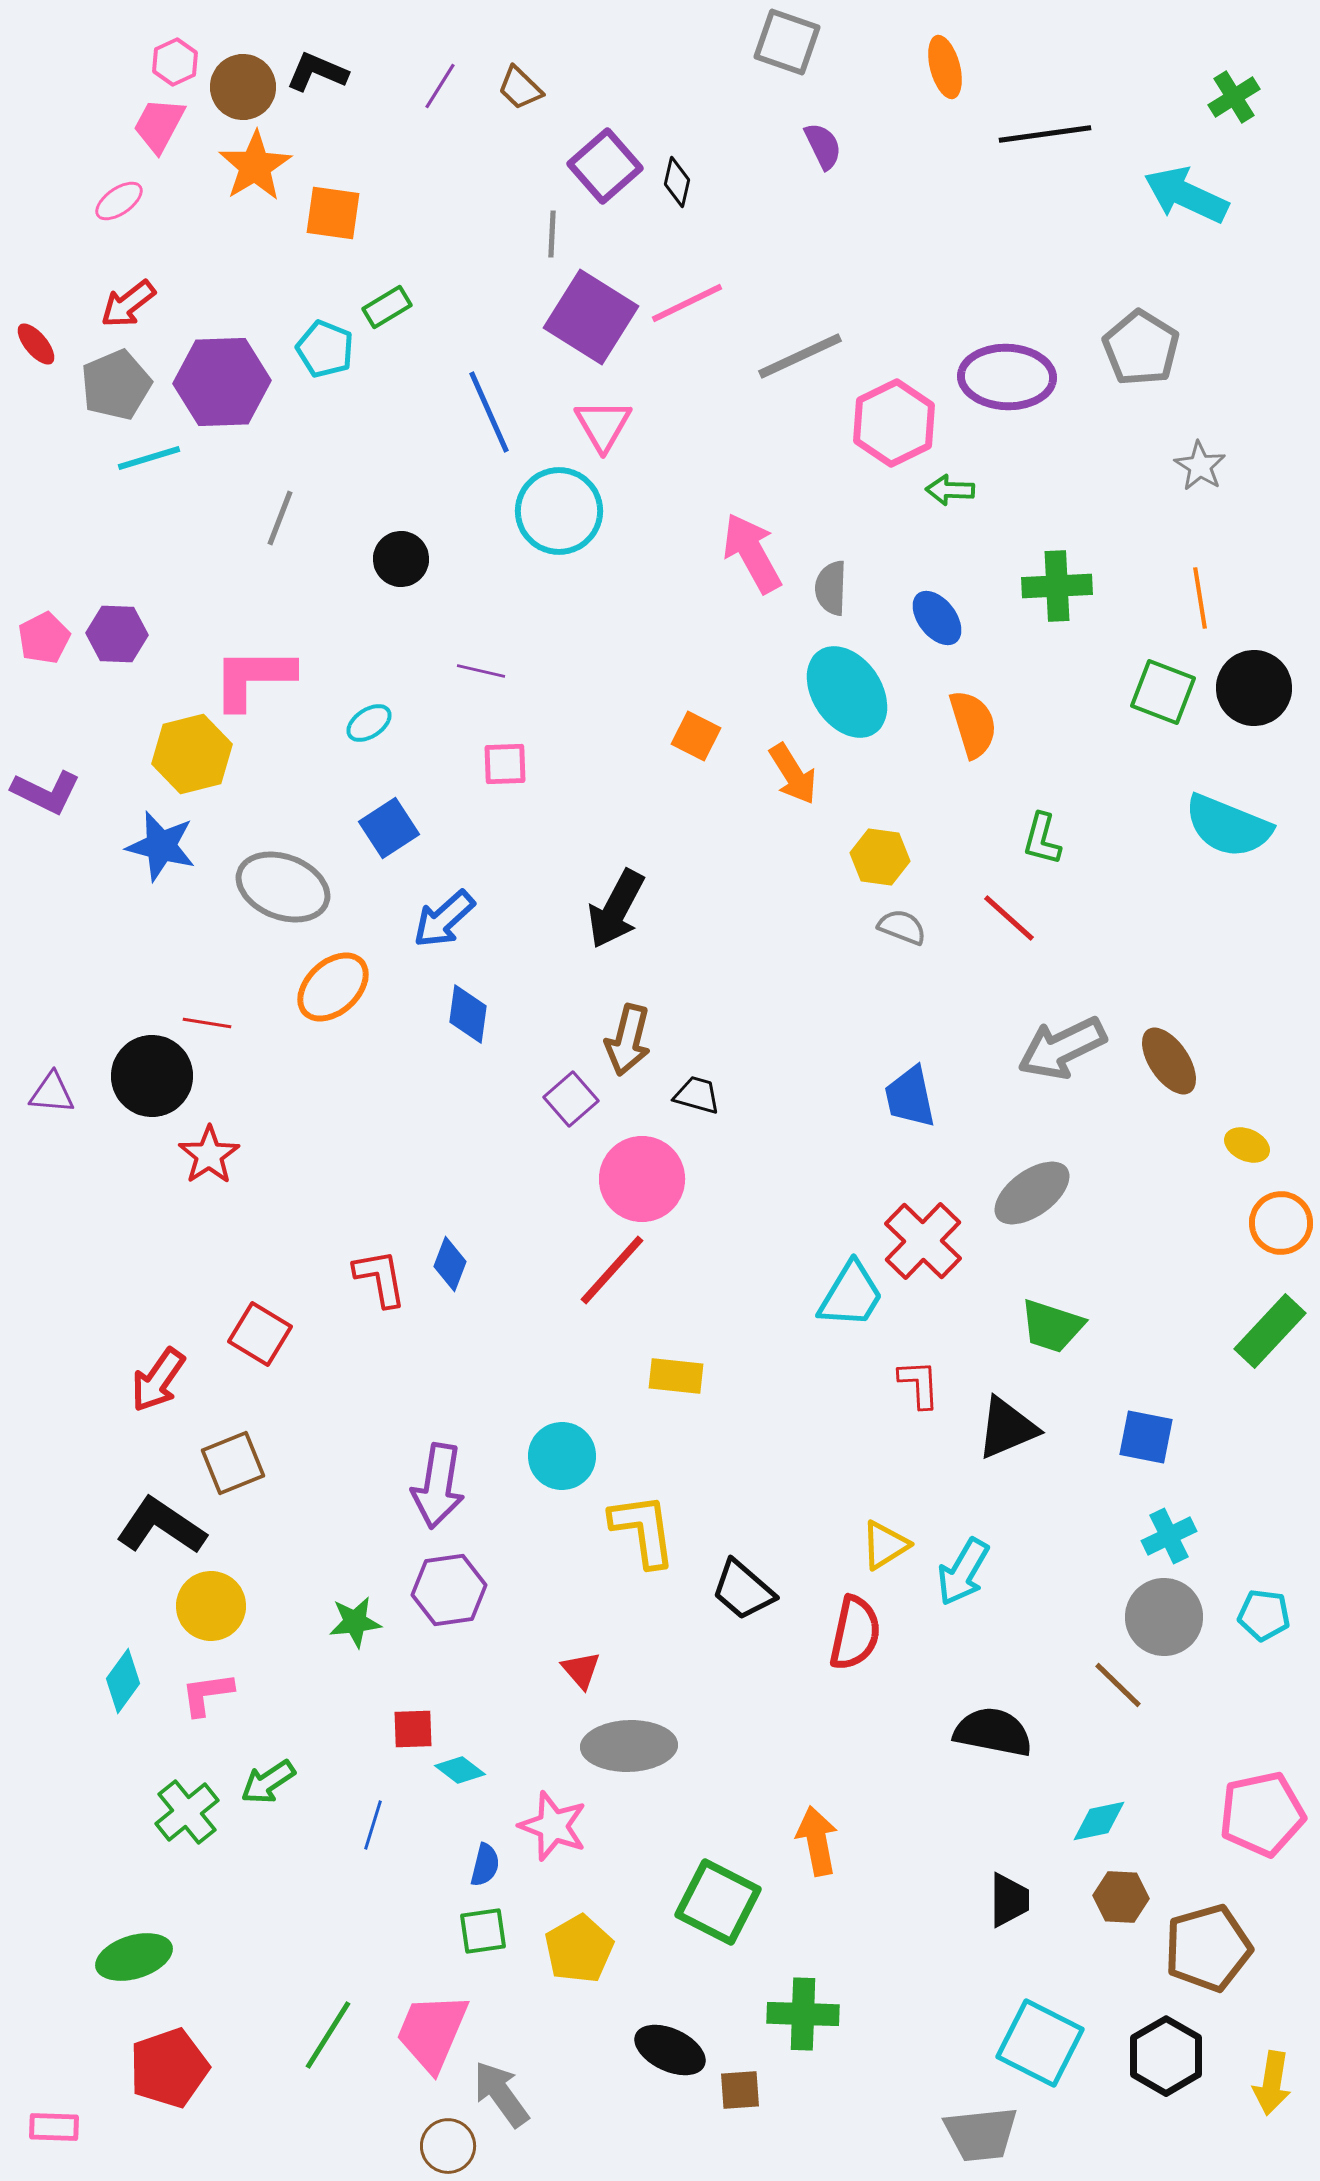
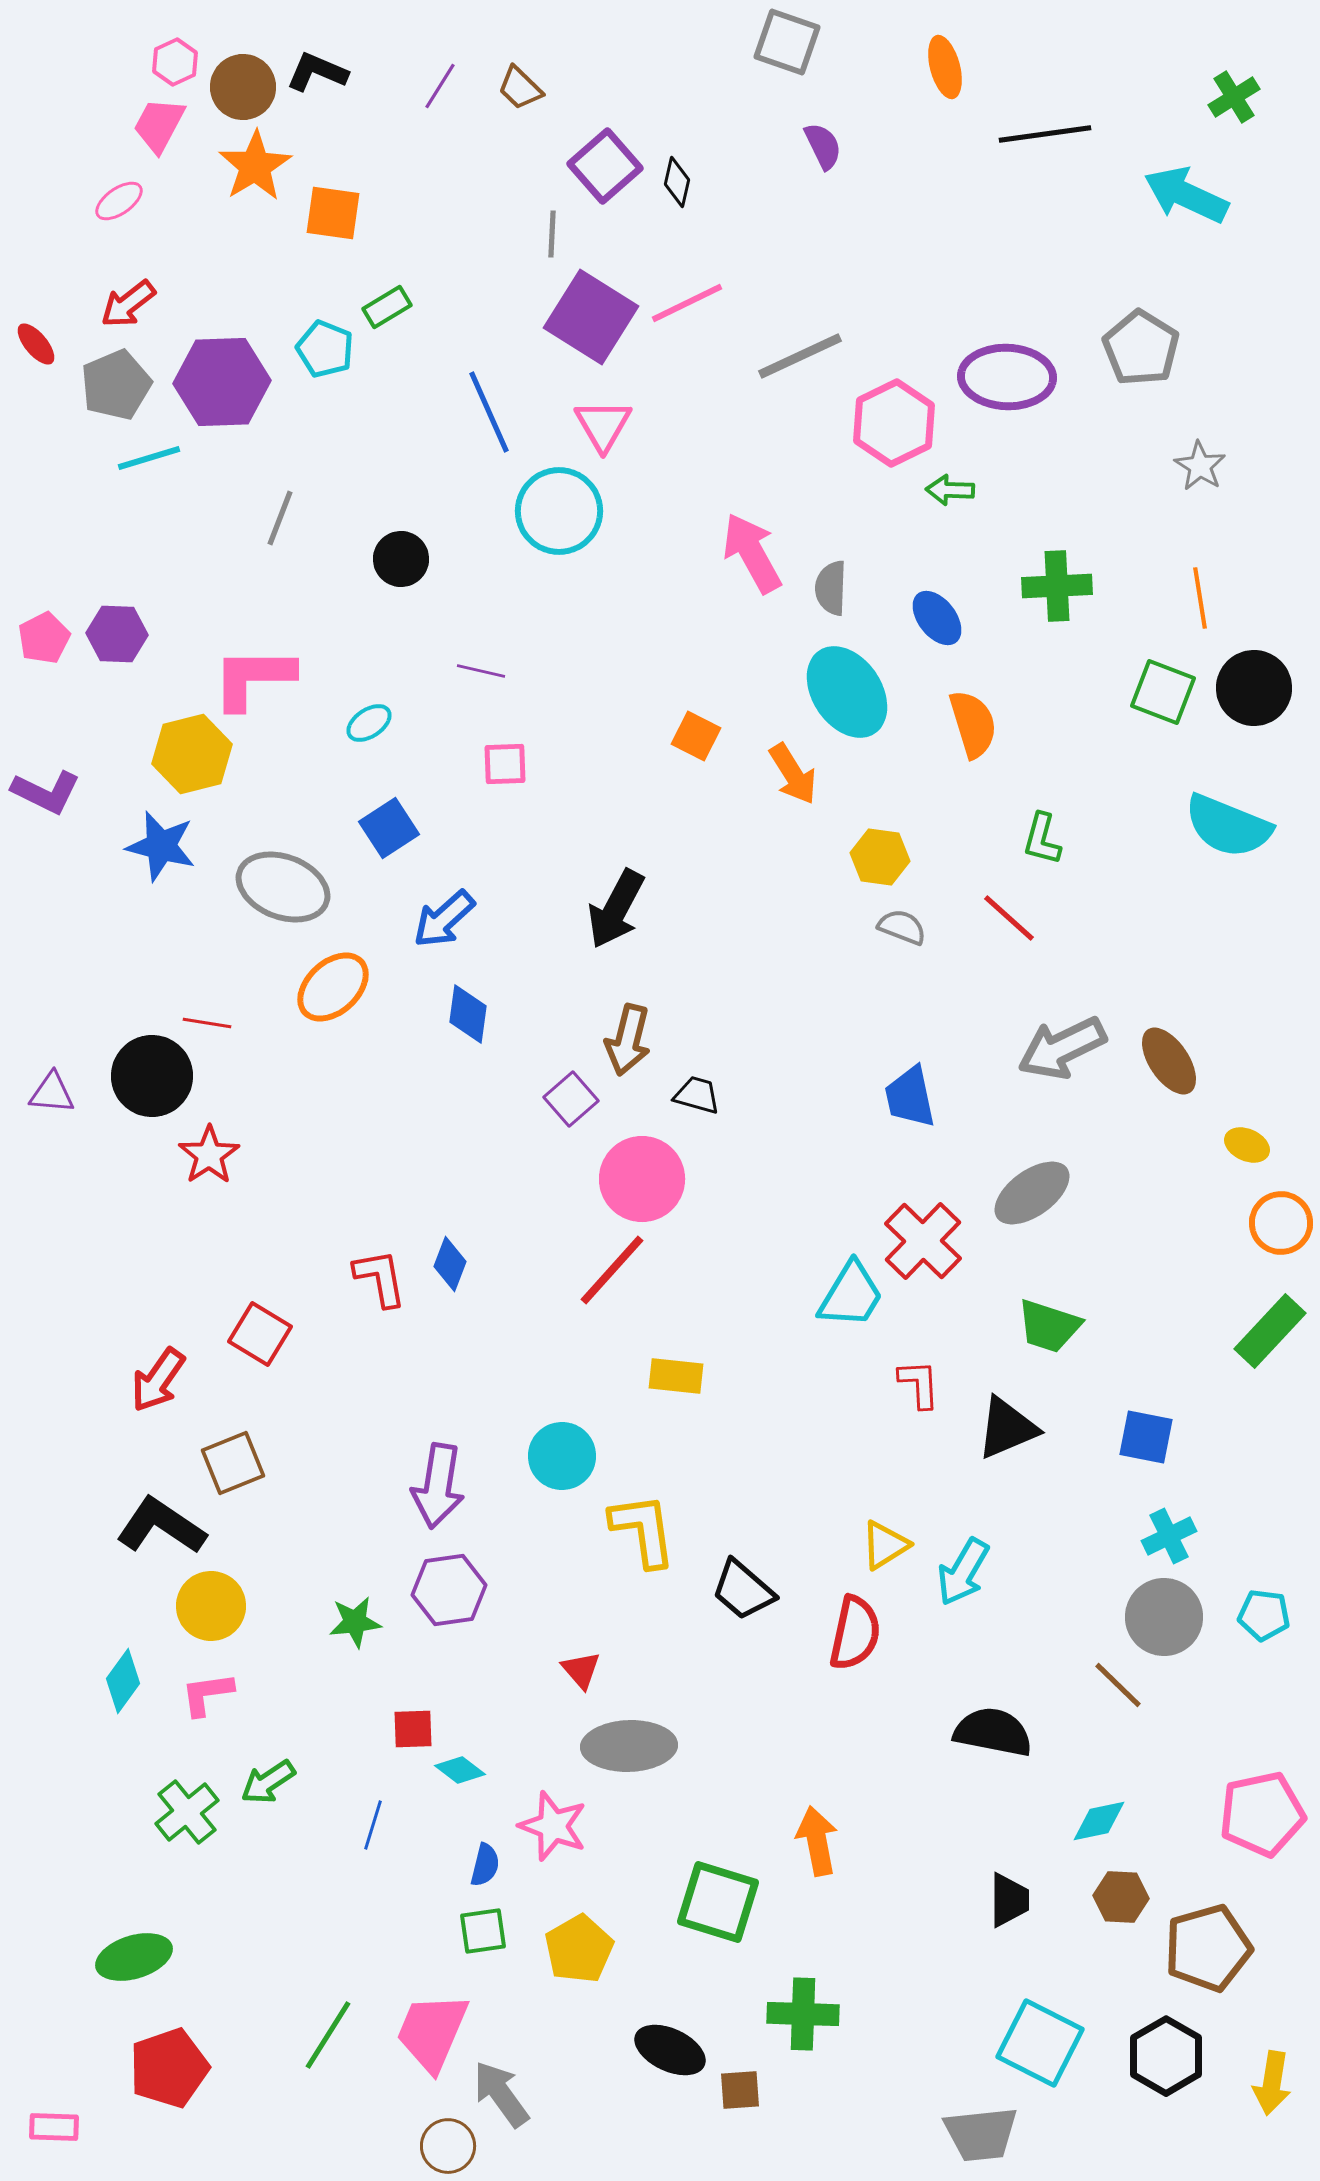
green trapezoid at (1052, 1326): moved 3 px left
green square at (718, 1902): rotated 10 degrees counterclockwise
